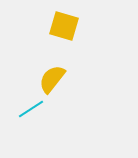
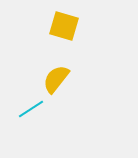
yellow semicircle: moved 4 px right
